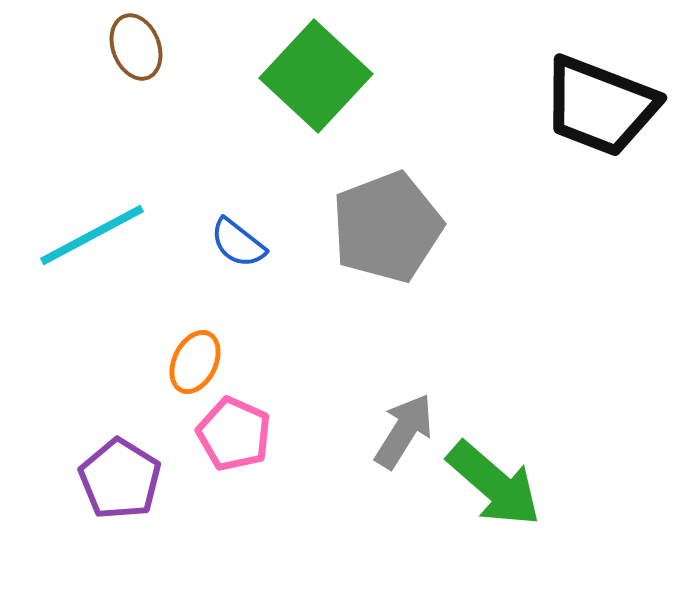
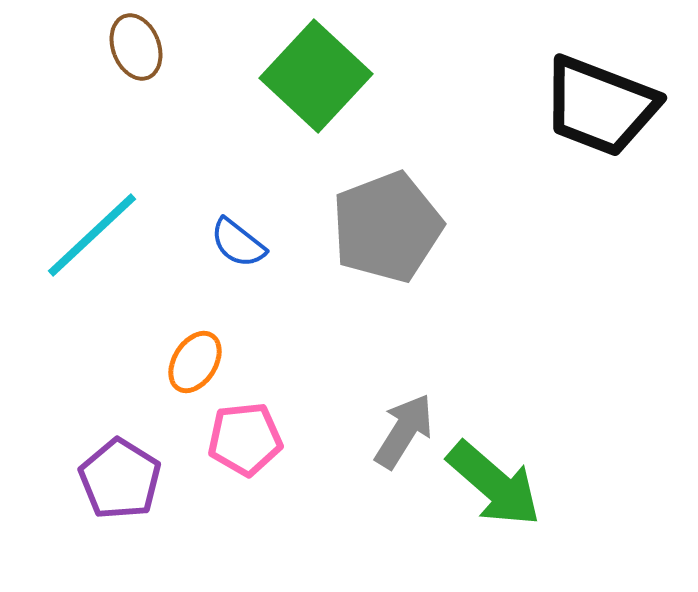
cyan line: rotated 15 degrees counterclockwise
orange ellipse: rotated 6 degrees clockwise
pink pentagon: moved 11 px right, 5 px down; rotated 30 degrees counterclockwise
